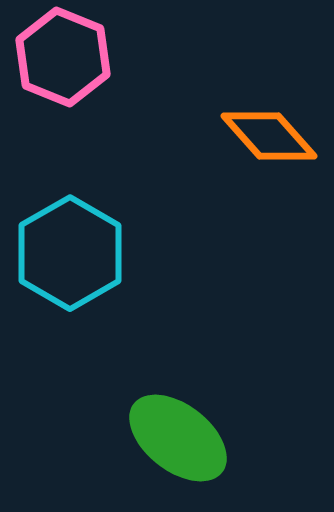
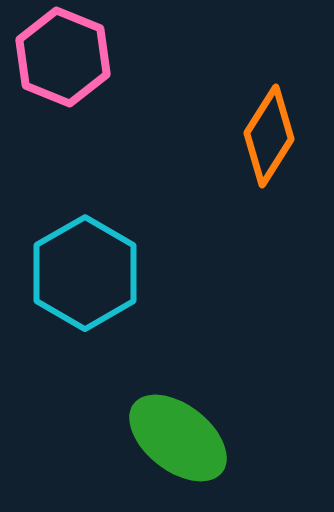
orange diamond: rotated 74 degrees clockwise
cyan hexagon: moved 15 px right, 20 px down
